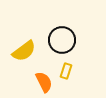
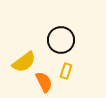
black circle: moved 1 px left
yellow semicircle: moved 11 px down
